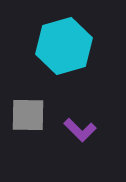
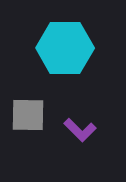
cyan hexagon: moved 1 px right, 2 px down; rotated 16 degrees clockwise
